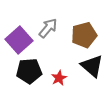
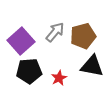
gray arrow: moved 7 px right, 4 px down
brown pentagon: moved 1 px left, 1 px down
purple square: moved 2 px right, 1 px down
black triangle: rotated 30 degrees counterclockwise
